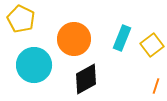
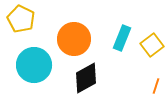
black diamond: moved 1 px up
